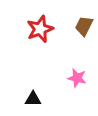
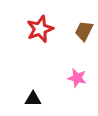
brown trapezoid: moved 5 px down
